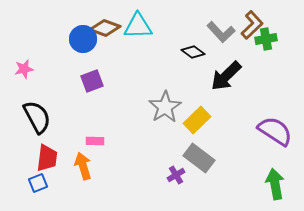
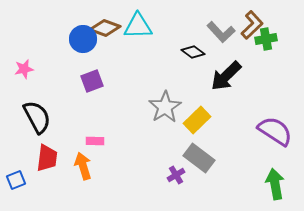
blue square: moved 22 px left, 3 px up
